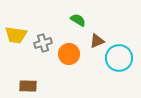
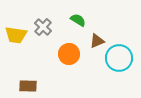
gray cross: moved 16 px up; rotated 30 degrees counterclockwise
